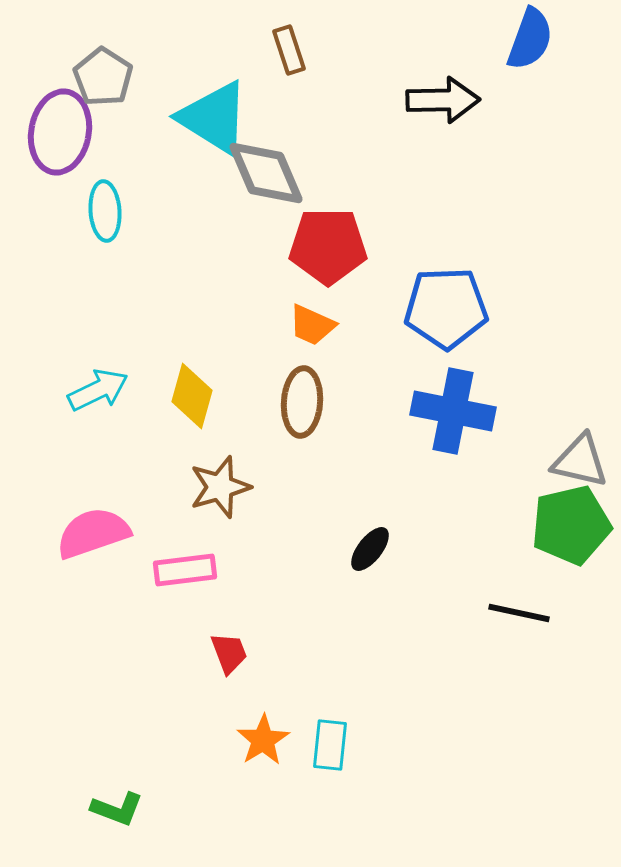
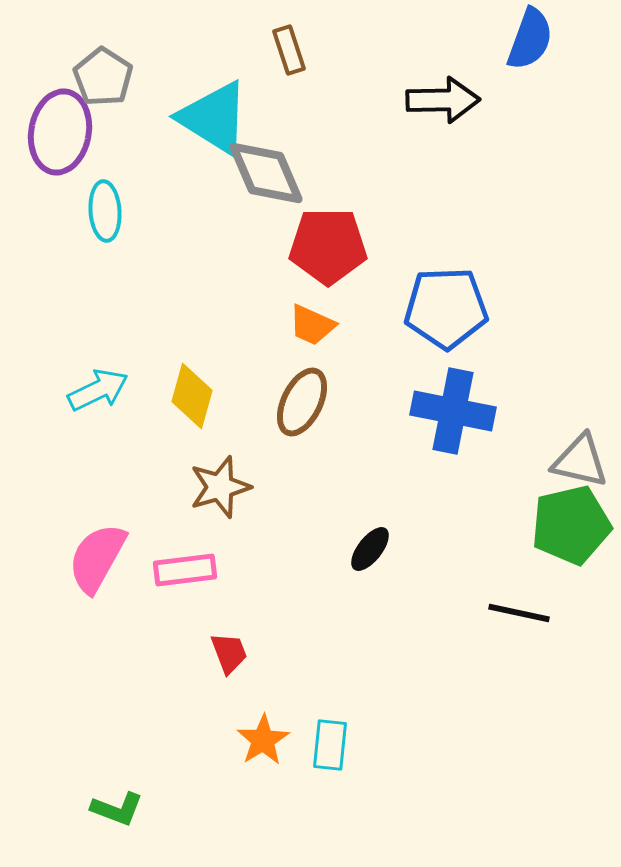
brown ellipse: rotated 22 degrees clockwise
pink semicircle: moved 4 px right, 25 px down; rotated 42 degrees counterclockwise
